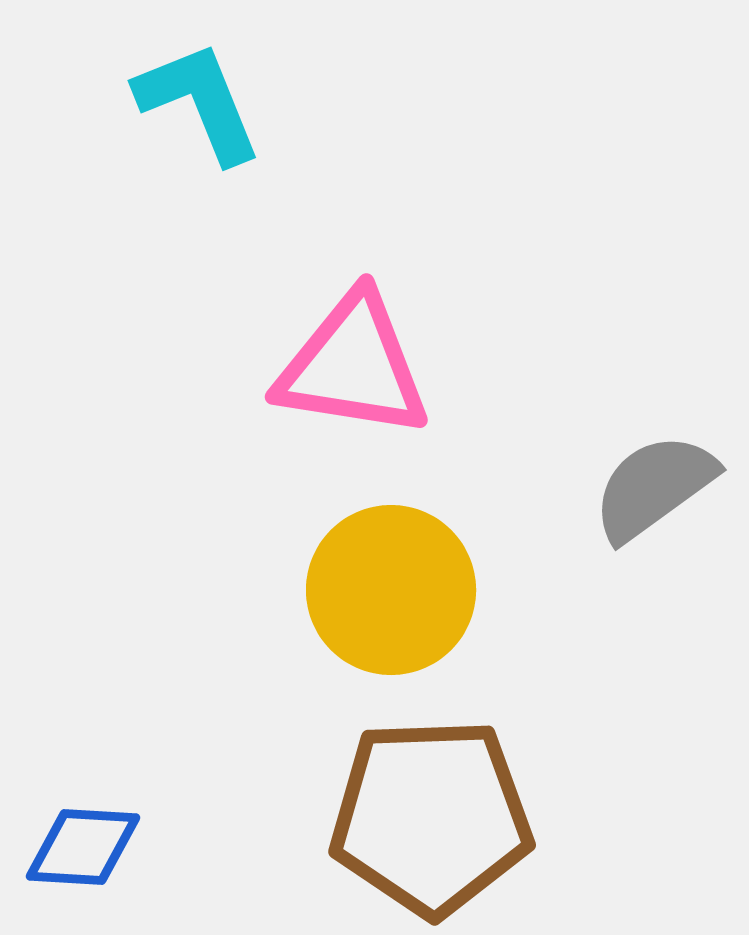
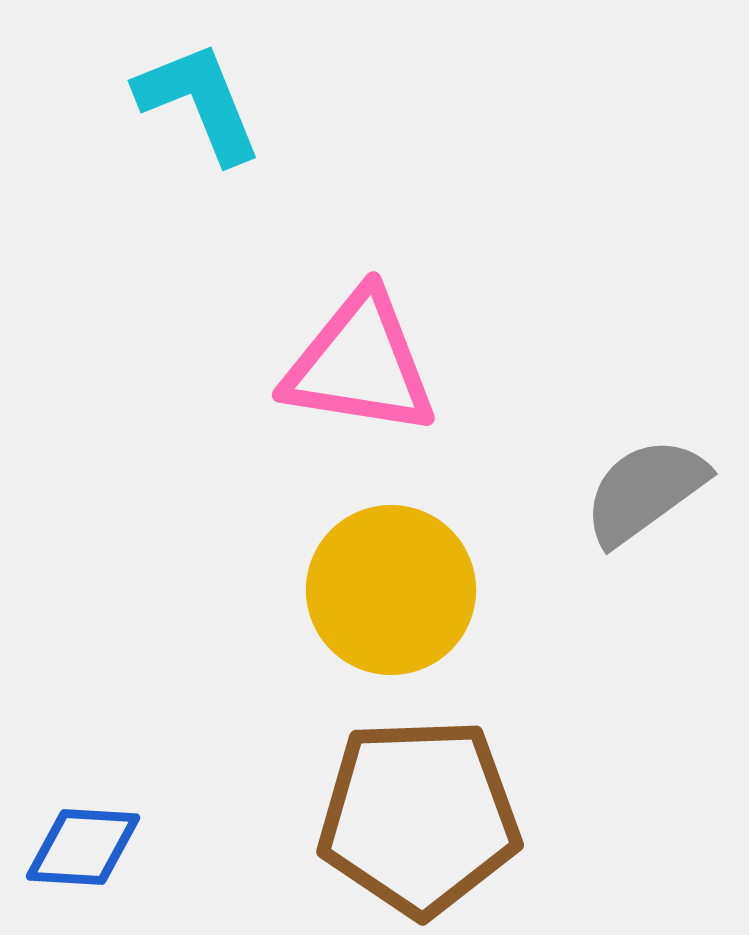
pink triangle: moved 7 px right, 2 px up
gray semicircle: moved 9 px left, 4 px down
brown pentagon: moved 12 px left
